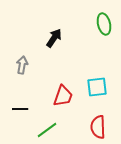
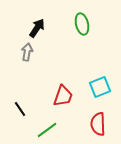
green ellipse: moved 22 px left
black arrow: moved 17 px left, 10 px up
gray arrow: moved 5 px right, 13 px up
cyan square: moved 3 px right; rotated 15 degrees counterclockwise
black line: rotated 56 degrees clockwise
red semicircle: moved 3 px up
